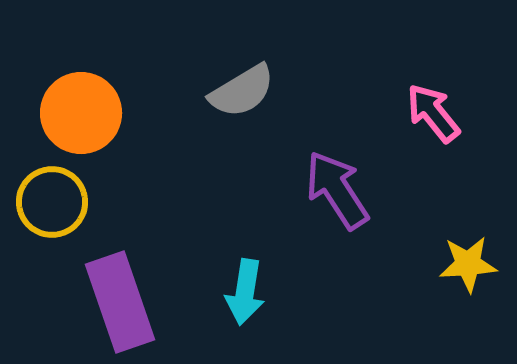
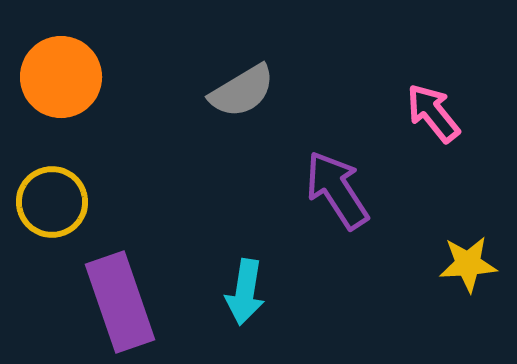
orange circle: moved 20 px left, 36 px up
